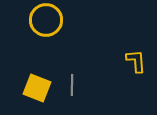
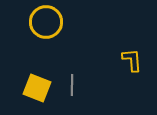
yellow circle: moved 2 px down
yellow L-shape: moved 4 px left, 1 px up
